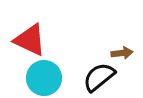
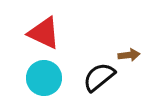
red triangle: moved 14 px right, 7 px up
brown arrow: moved 7 px right, 2 px down
